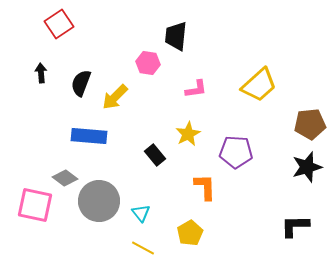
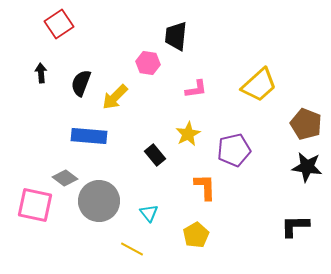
brown pentagon: moved 4 px left; rotated 28 degrees clockwise
purple pentagon: moved 2 px left, 2 px up; rotated 16 degrees counterclockwise
black star: rotated 24 degrees clockwise
cyan triangle: moved 8 px right
yellow pentagon: moved 6 px right, 2 px down
yellow line: moved 11 px left, 1 px down
